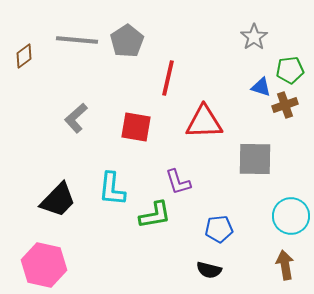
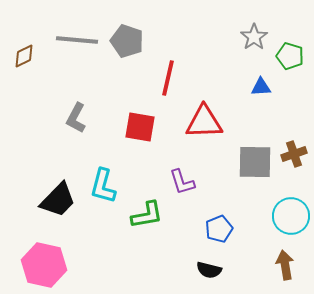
gray pentagon: rotated 20 degrees counterclockwise
brown diamond: rotated 10 degrees clockwise
green pentagon: moved 14 px up; rotated 24 degrees clockwise
blue triangle: rotated 20 degrees counterclockwise
brown cross: moved 9 px right, 49 px down
gray L-shape: rotated 20 degrees counterclockwise
red square: moved 4 px right
gray square: moved 3 px down
purple L-shape: moved 4 px right
cyan L-shape: moved 9 px left, 3 px up; rotated 9 degrees clockwise
green L-shape: moved 8 px left
blue pentagon: rotated 16 degrees counterclockwise
